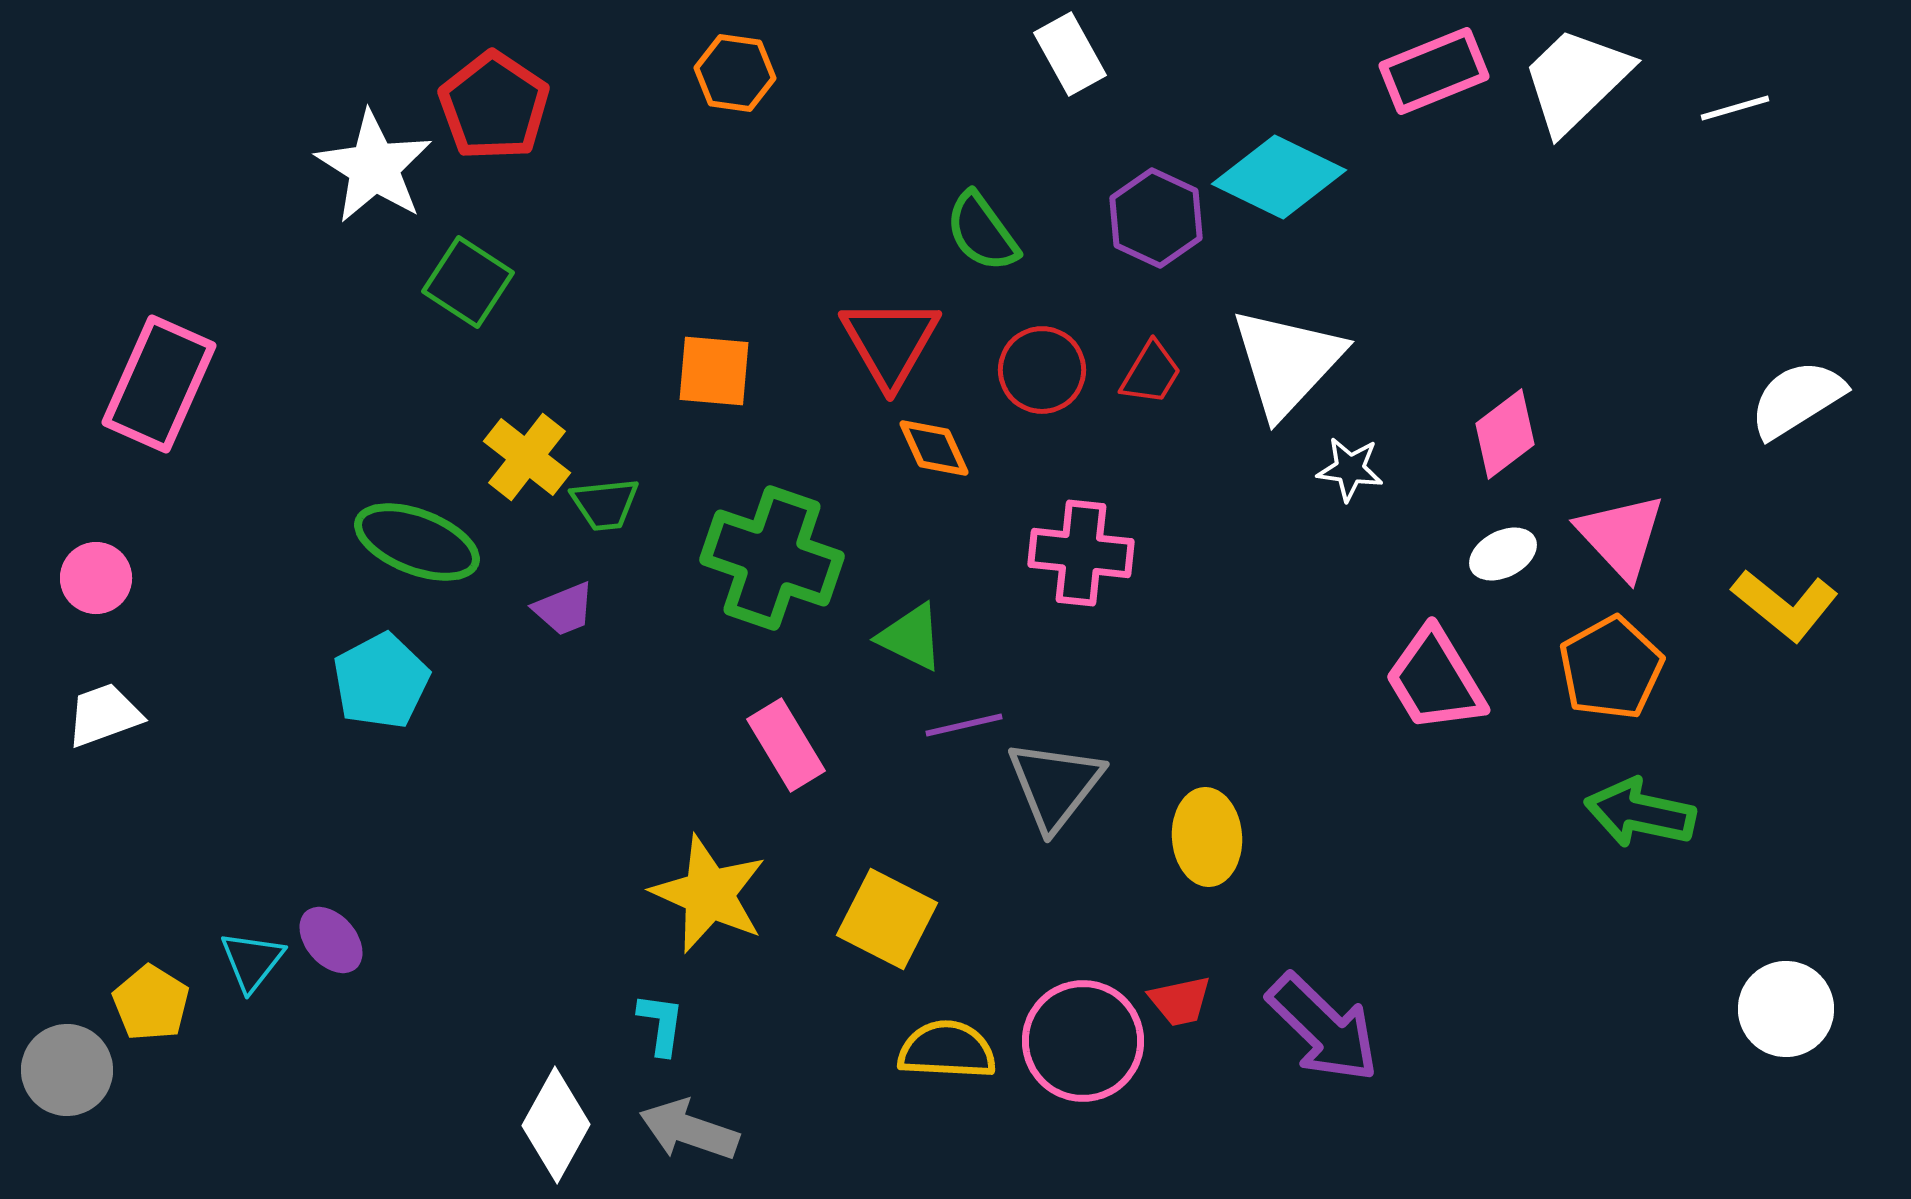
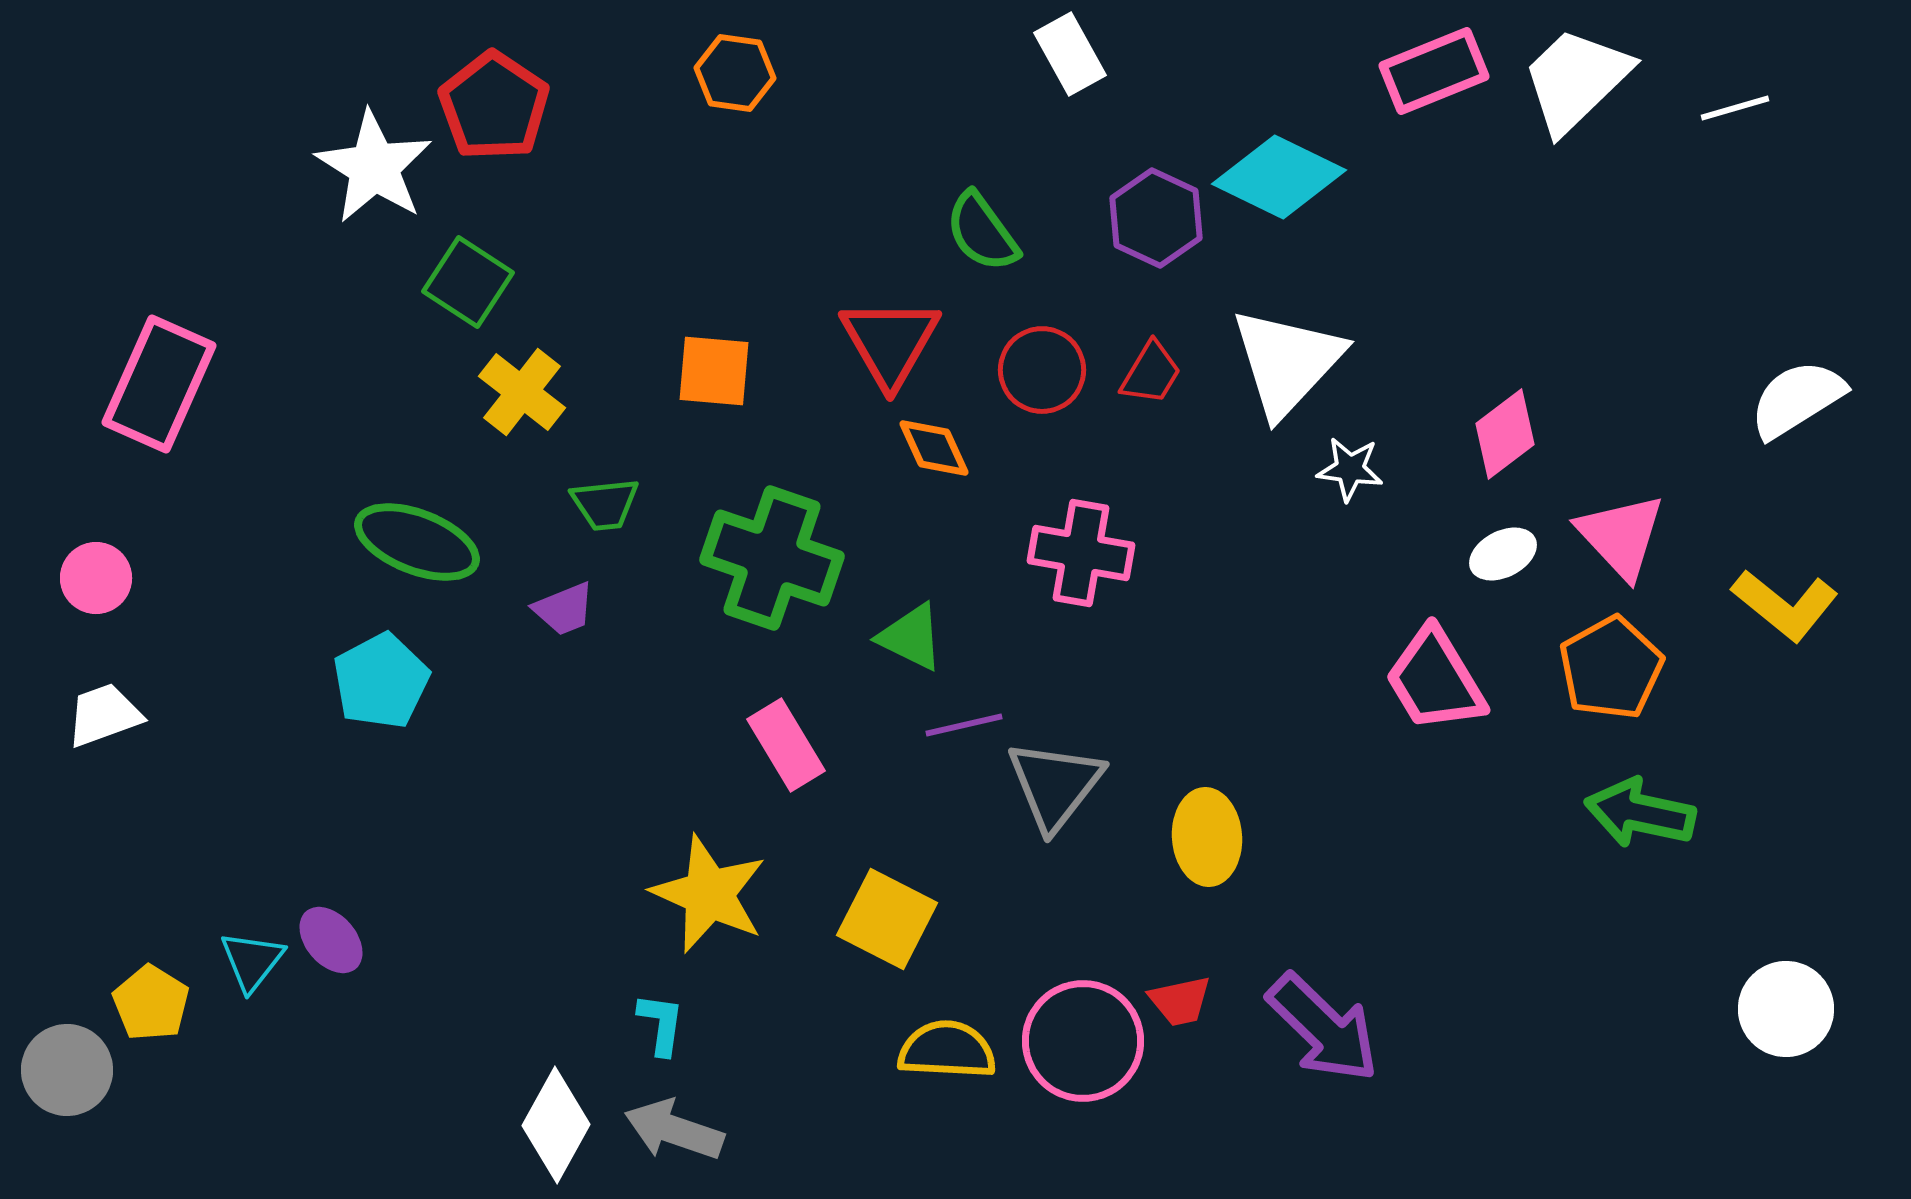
yellow cross at (527, 457): moved 5 px left, 65 px up
pink cross at (1081, 553): rotated 4 degrees clockwise
gray arrow at (689, 1130): moved 15 px left
